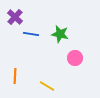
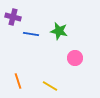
purple cross: moved 2 px left; rotated 28 degrees counterclockwise
green star: moved 1 px left, 3 px up
orange line: moved 3 px right, 5 px down; rotated 21 degrees counterclockwise
yellow line: moved 3 px right
